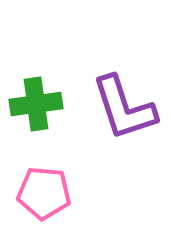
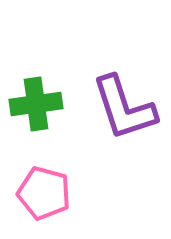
pink pentagon: rotated 10 degrees clockwise
